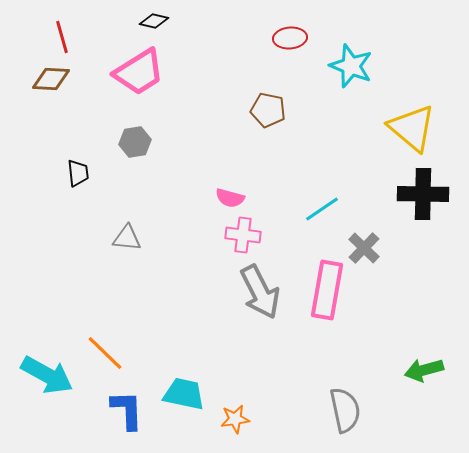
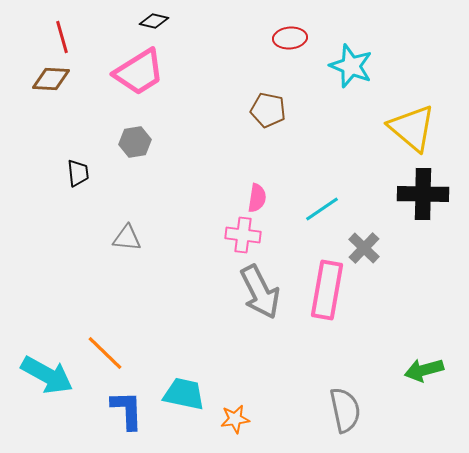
pink semicircle: moved 27 px right; rotated 96 degrees counterclockwise
